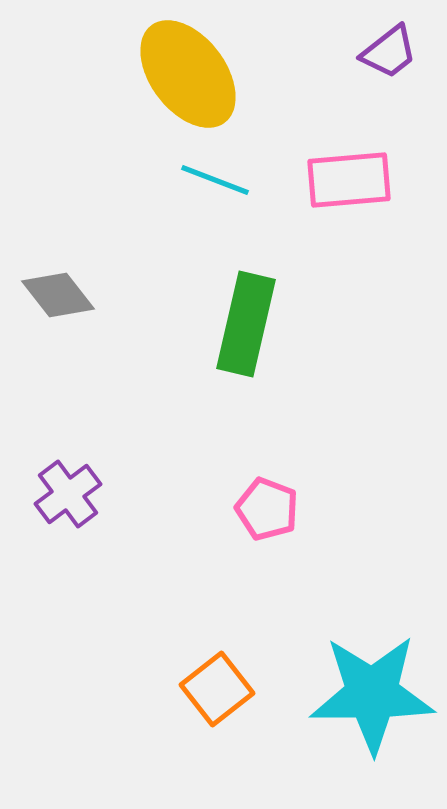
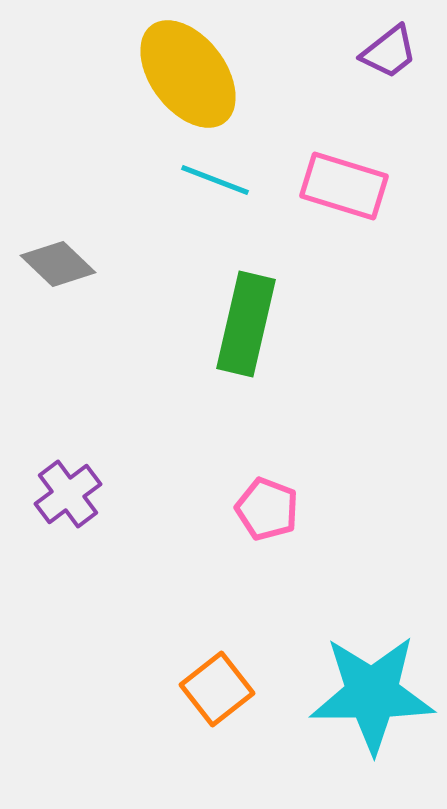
pink rectangle: moved 5 px left, 6 px down; rotated 22 degrees clockwise
gray diamond: moved 31 px up; rotated 8 degrees counterclockwise
